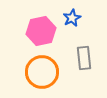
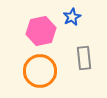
blue star: moved 1 px up
orange circle: moved 2 px left, 1 px up
